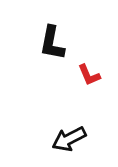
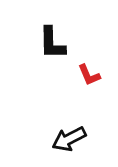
black L-shape: rotated 12 degrees counterclockwise
